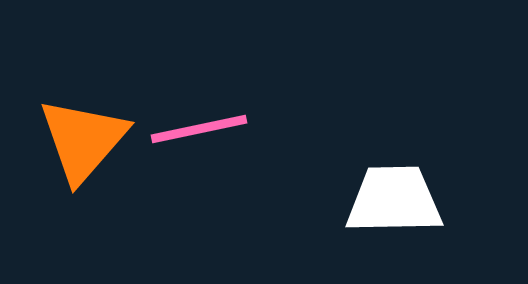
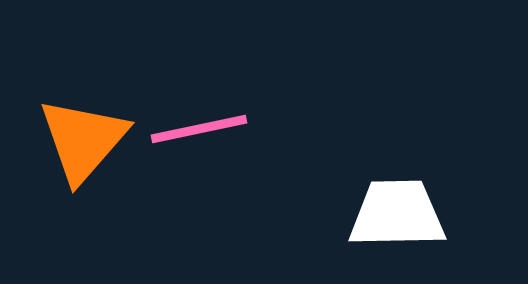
white trapezoid: moved 3 px right, 14 px down
